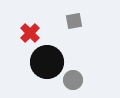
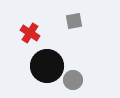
red cross: rotated 12 degrees counterclockwise
black circle: moved 4 px down
